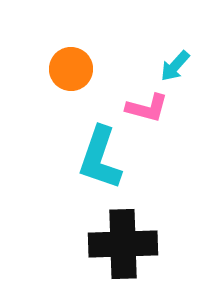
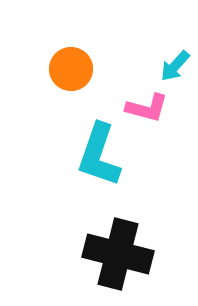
cyan L-shape: moved 1 px left, 3 px up
black cross: moved 5 px left, 10 px down; rotated 16 degrees clockwise
